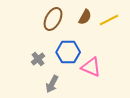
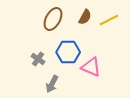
gray cross: rotated 16 degrees counterclockwise
